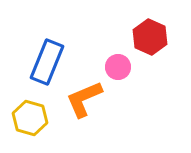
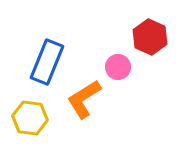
orange L-shape: rotated 9 degrees counterclockwise
yellow hexagon: rotated 8 degrees counterclockwise
